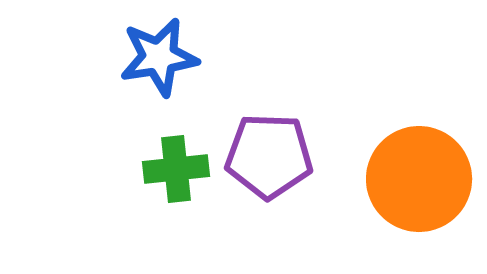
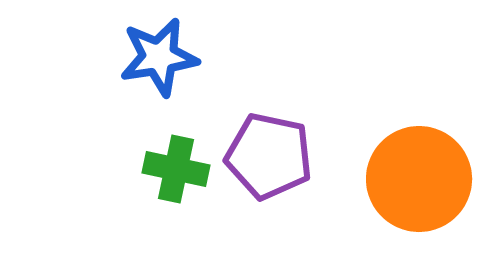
purple pentagon: rotated 10 degrees clockwise
green cross: rotated 18 degrees clockwise
